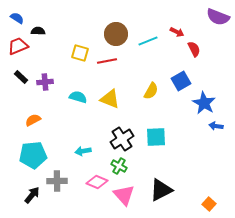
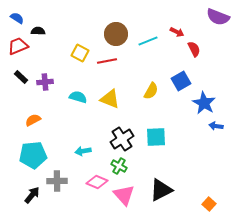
yellow square: rotated 12 degrees clockwise
